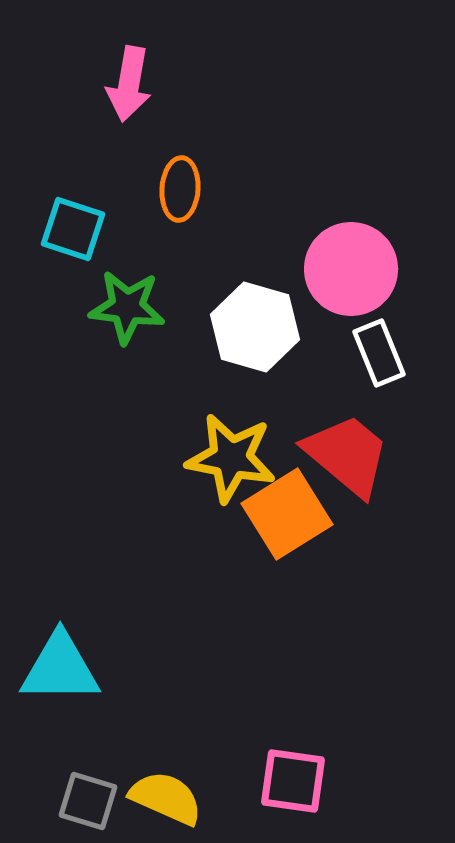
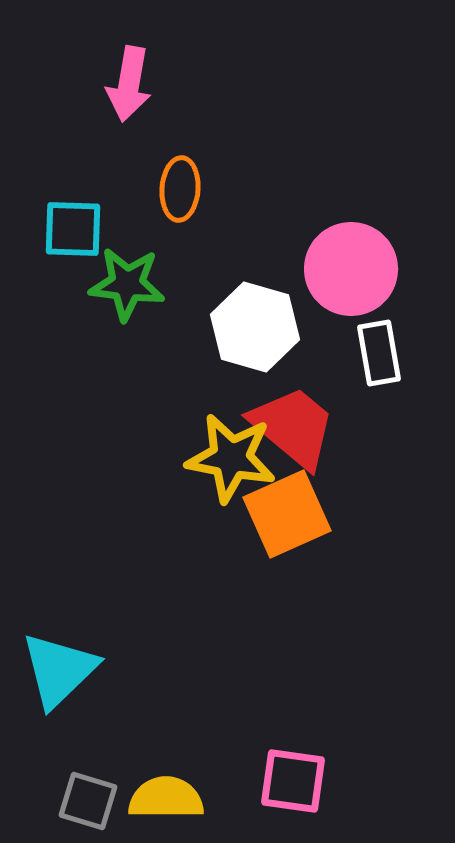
cyan square: rotated 16 degrees counterclockwise
green star: moved 23 px up
white rectangle: rotated 12 degrees clockwise
red trapezoid: moved 54 px left, 28 px up
orange square: rotated 8 degrees clockwise
cyan triangle: moved 1 px left, 2 px down; rotated 44 degrees counterclockwise
yellow semicircle: rotated 24 degrees counterclockwise
